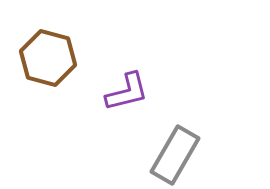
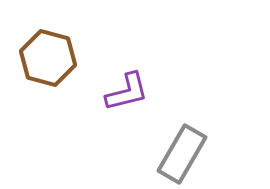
gray rectangle: moved 7 px right, 1 px up
